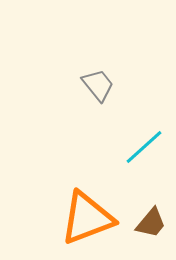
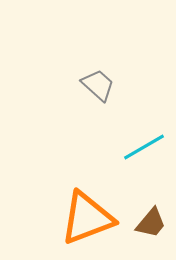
gray trapezoid: rotated 9 degrees counterclockwise
cyan line: rotated 12 degrees clockwise
